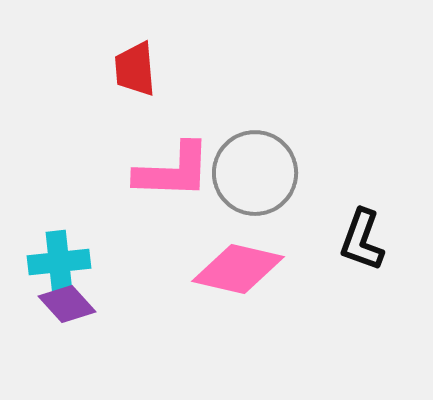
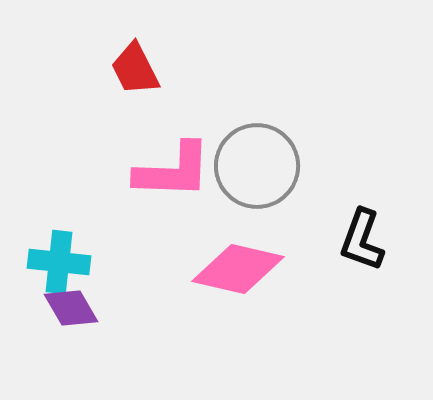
red trapezoid: rotated 22 degrees counterclockwise
gray circle: moved 2 px right, 7 px up
cyan cross: rotated 12 degrees clockwise
purple diamond: moved 4 px right, 4 px down; rotated 12 degrees clockwise
